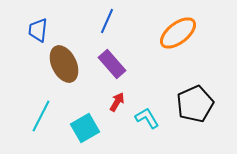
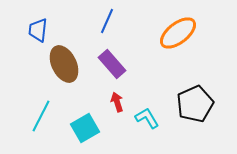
red arrow: rotated 48 degrees counterclockwise
